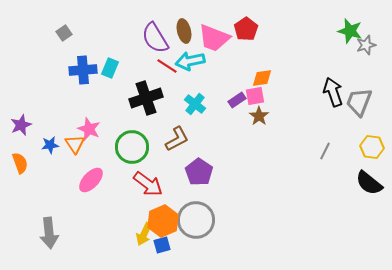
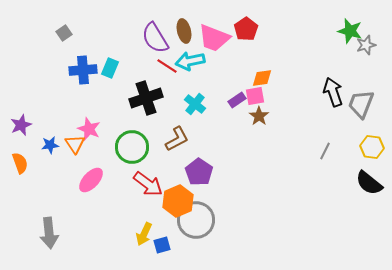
gray trapezoid: moved 2 px right, 2 px down
orange hexagon: moved 15 px right, 20 px up
